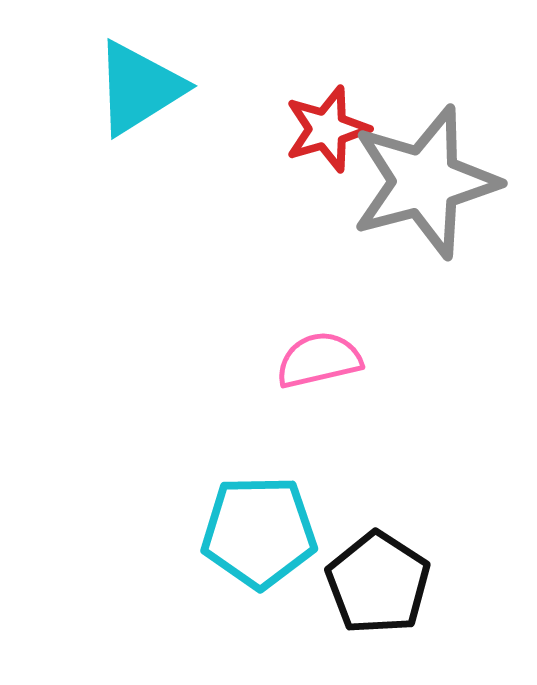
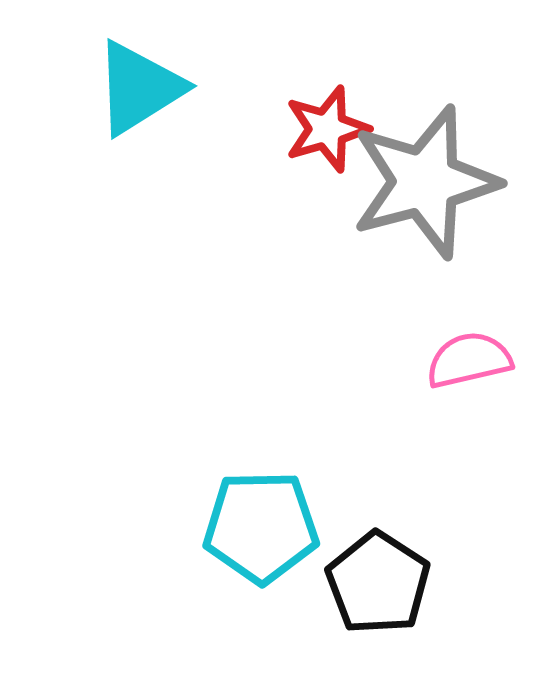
pink semicircle: moved 150 px right
cyan pentagon: moved 2 px right, 5 px up
